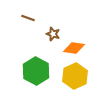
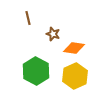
brown line: rotated 56 degrees clockwise
